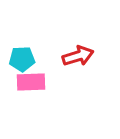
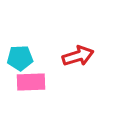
cyan pentagon: moved 2 px left, 1 px up
